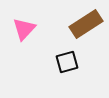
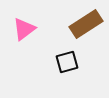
pink triangle: rotated 10 degrees clockwise
